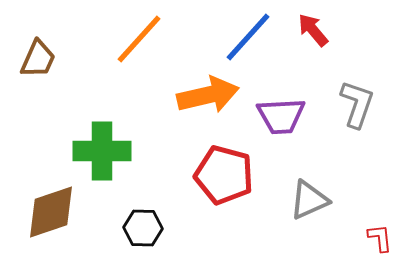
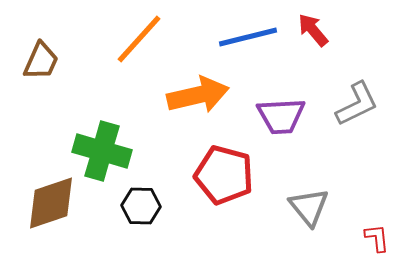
blue line: rotated 34 degrees clockwise
brown trapezoid: moved 3 px right, 2 px down
orange arrow: moved 10 px left
gray L-shape: rotated 45 degrees clockwise
green cross: rotated 16 degrees clockwise
gray triangle: moved 7 px down; rotated 45 degrees counterclockwise
brown diamond: moved 9 px up
black hexagon: moved 2 px left, 22 px up
red L-shape: moved 3 px left
